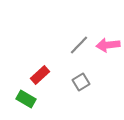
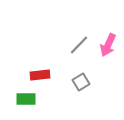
pink arrow: rotated 60 degrees counterclockwise
red rectangle: rotated 36 degrees clockwise
green rectangle: rotated 30 degrees counterclockwise
